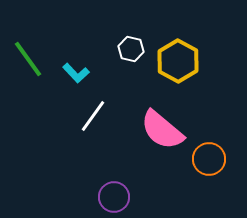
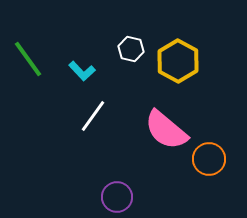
cyan L-shape: moved 6 px right, 2 px up
pink semicircle: moved 4 px right
purple circle: moved 3 px right
